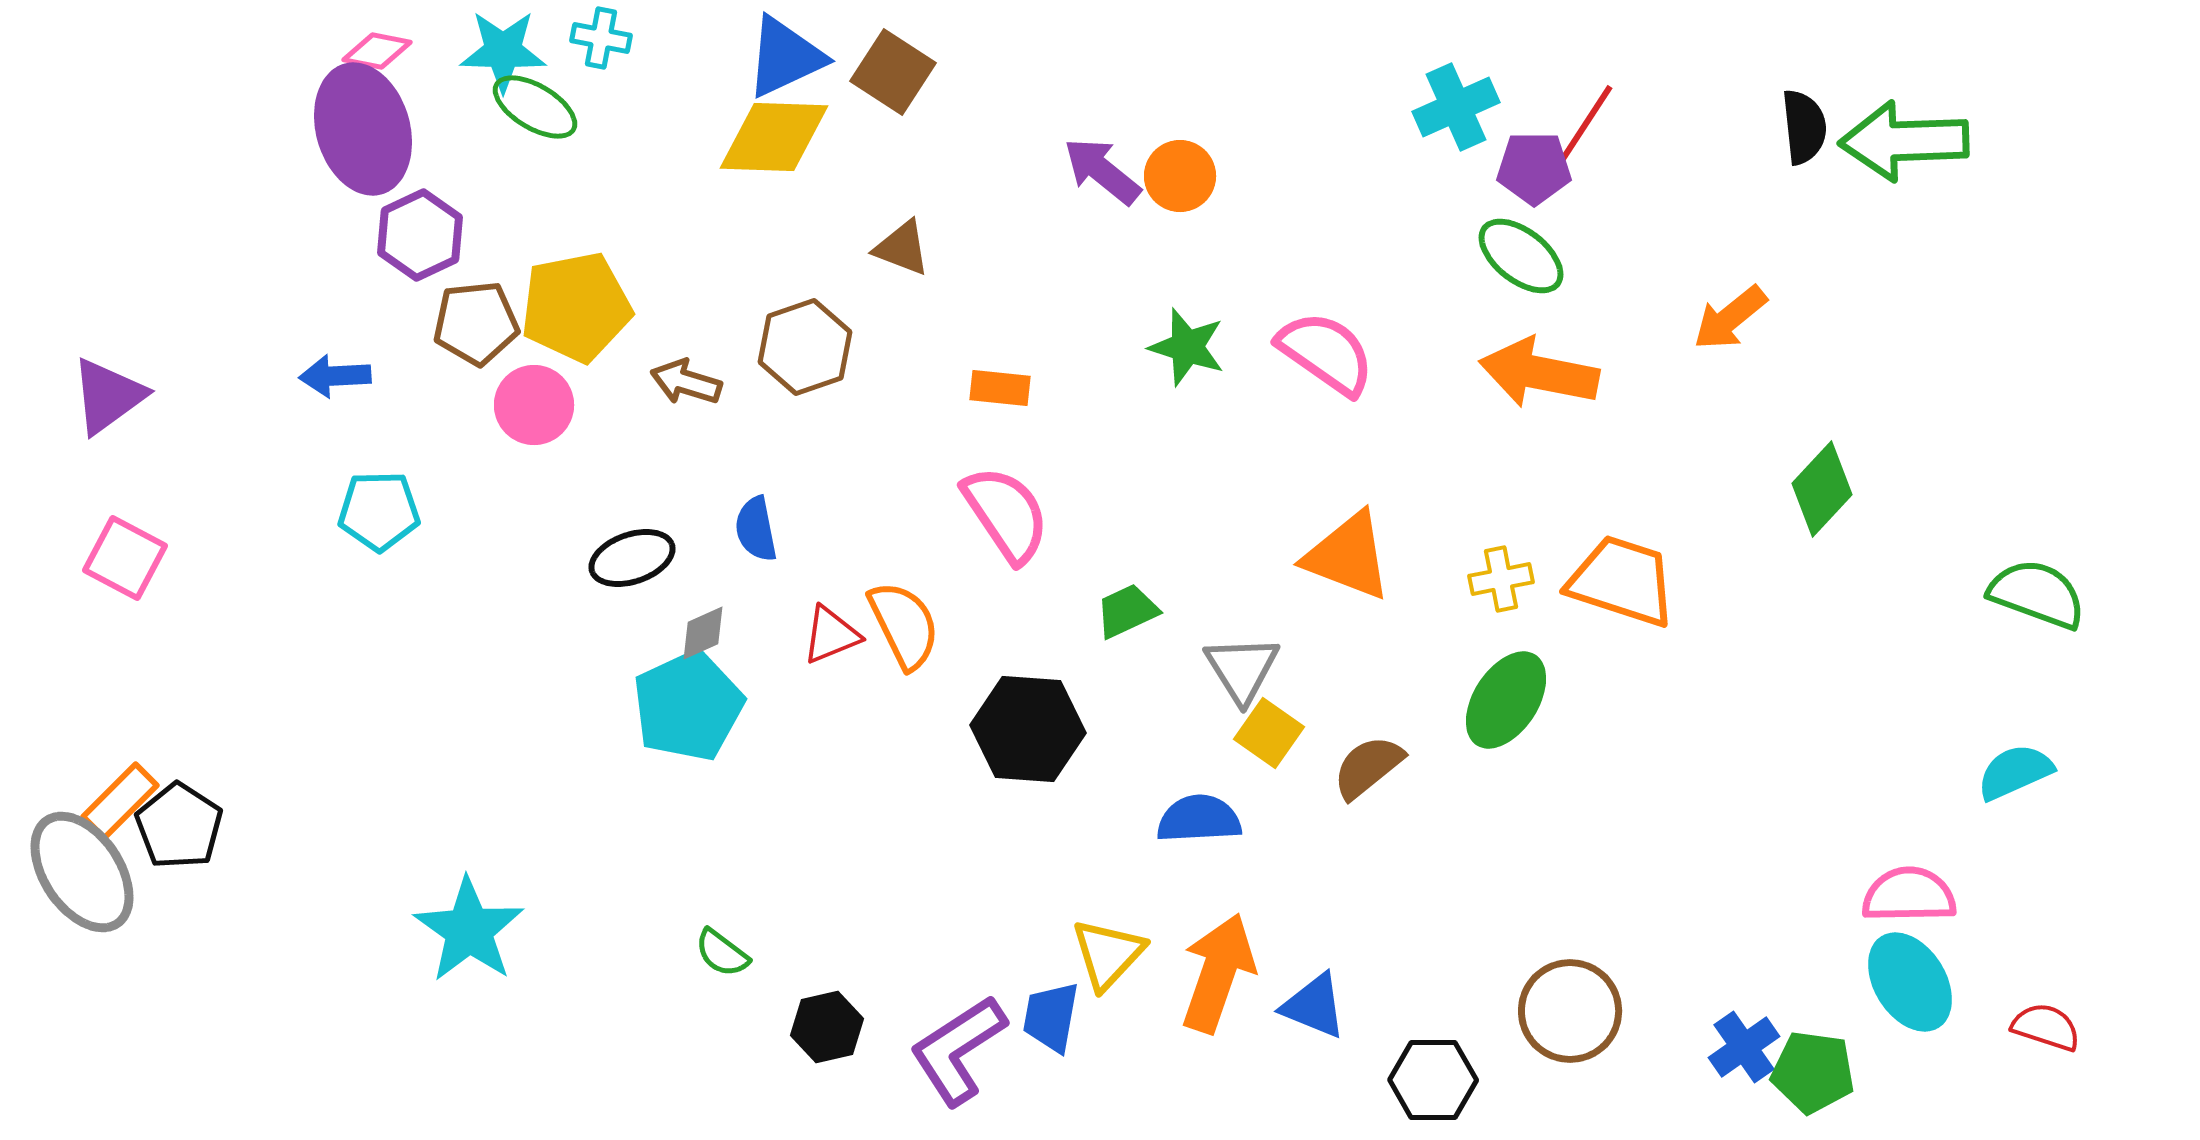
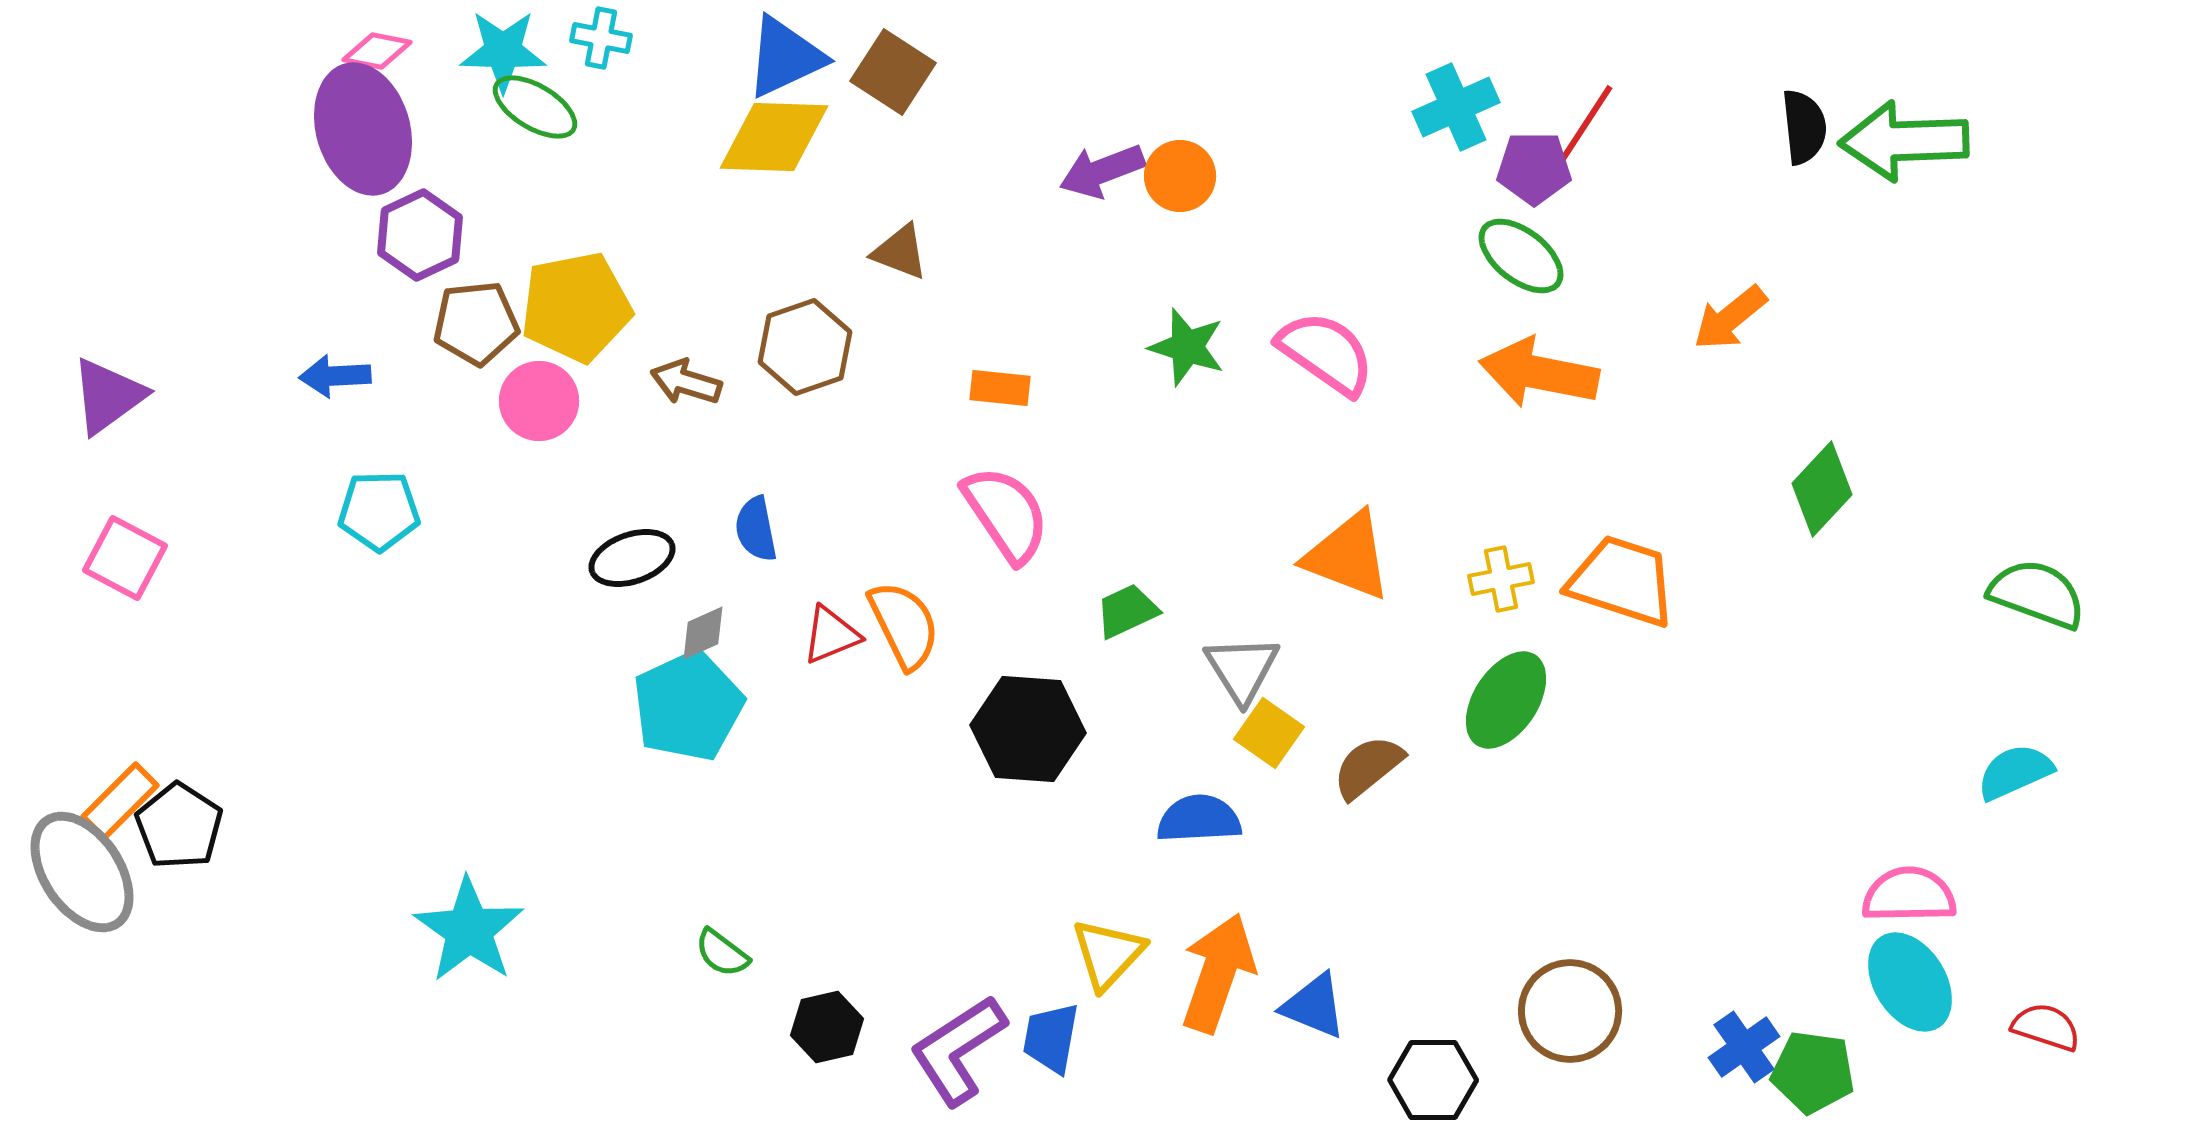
purple arrow at (1102, 171): rotated 60 degrees counterclockwise
brown triangle at (902, 248): moved 2 px left, 4 px down
pink circle at (534, 405): moved 5 px right, 4 px up
blue trapezoid at (1051, 1017): moved 21 px down
